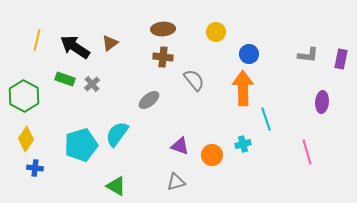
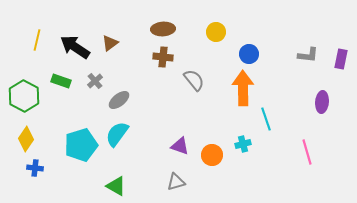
green rectangle: moved 4 px left, 2 px down
gray cross: moved 3 px right, 3 px up
gray ellipse: moved 30 px left
